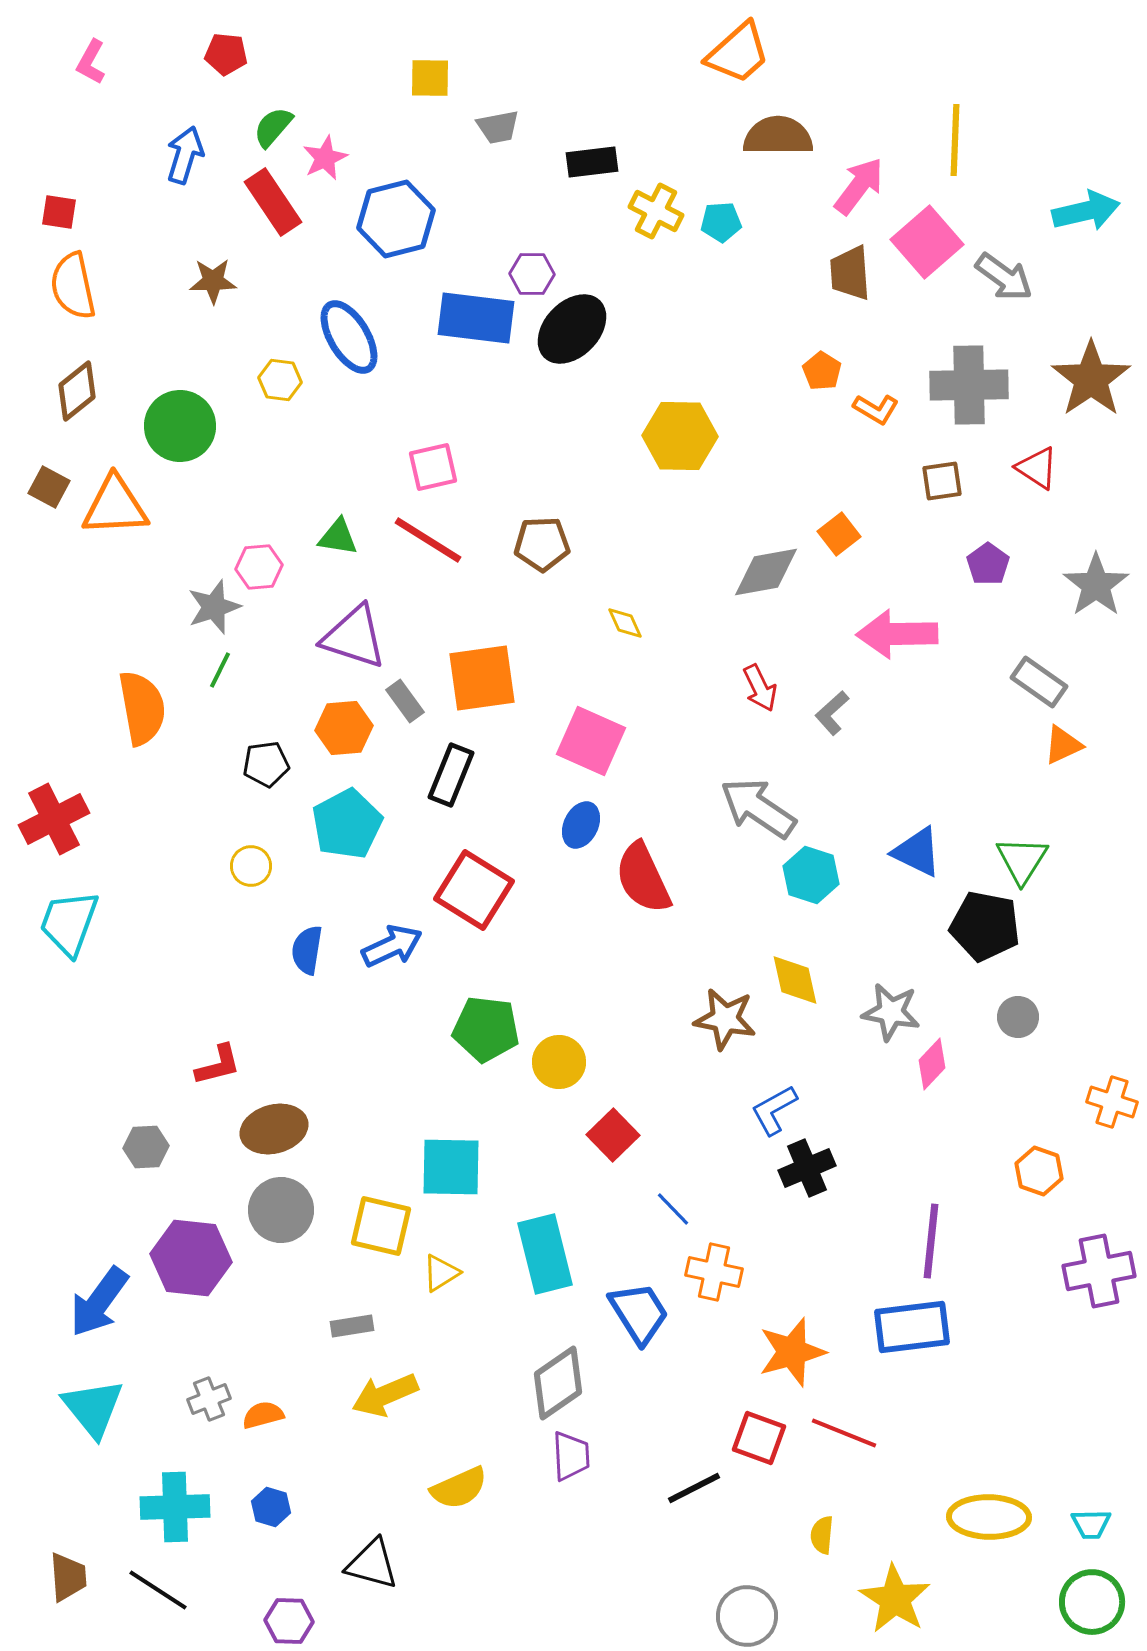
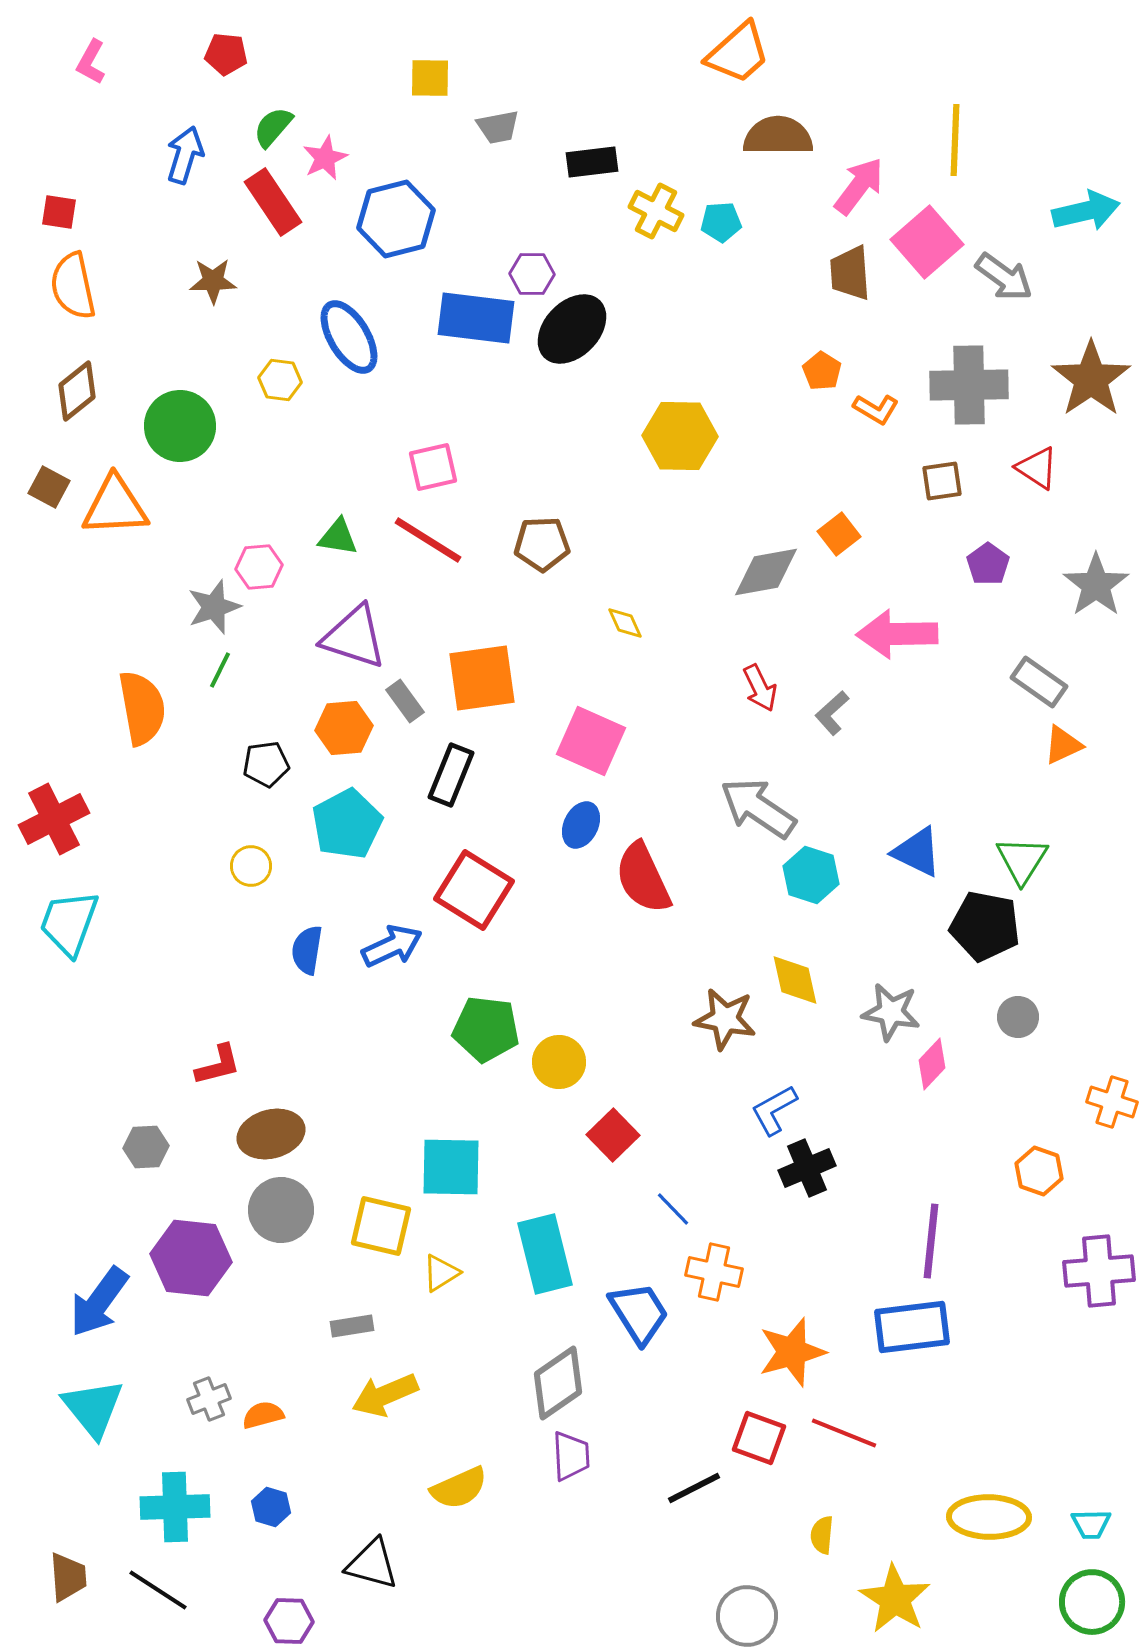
brown ellipse at (274, 1129): moved 3 px left, 5 px down
purple cross at (1099, 1271): rotated 6 degrees clockwise
